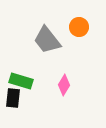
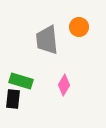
gray trapezoid: rotated 32 degrees clockwise
black rectangle: moved 1 px down
